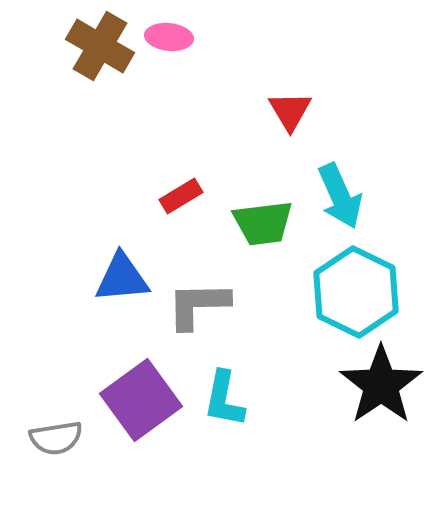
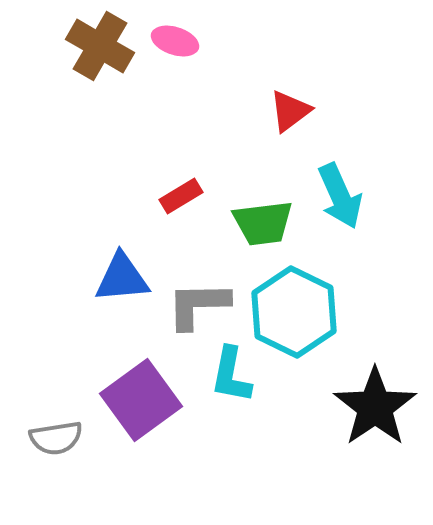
pink ellipse: moved 6 px right, 4 px down; rotated 12 degrees clockwise
red triangle: rotated 24 degrees clockwise
cyan hexagon: moved 62 px left, 20 px down
black star: moved 6 px left, 22 px down
cyan L-shape: moved 7 px right, 24 px up
